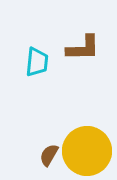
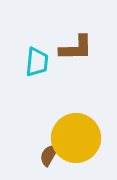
brown L-shape: moved 7 px left
yellow circle: moved 11 px left, 13 px up
